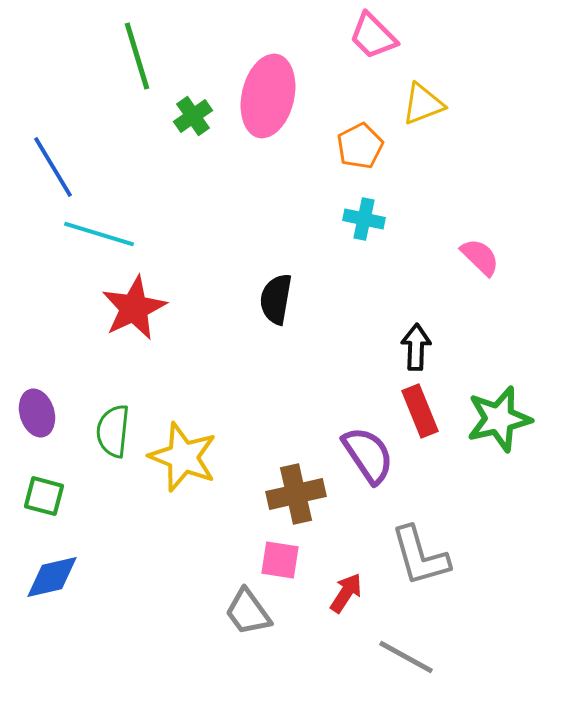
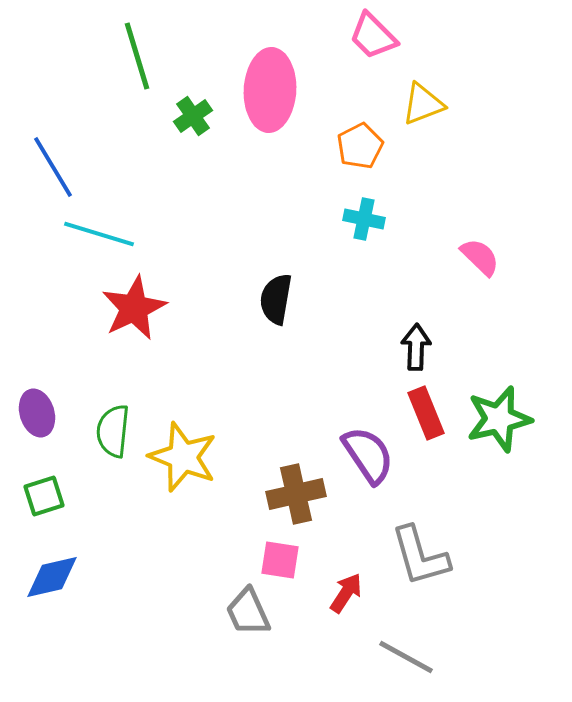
pink ellipse: moved 2 px right, 6 px up; rotated 10 degrees counterclockwise
red rectangle: moved 6 px right, 2 px down
green square: rotated 33 degrees counterclockwise
gray trapezoid: rotated 12 degrees clockwise
